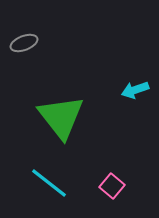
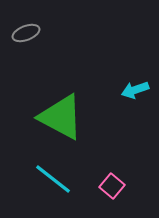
gray ellipse: moved 2 px right, 10 px up
green triangle: rotated 24 degrees counterclockwise
cyan line: moved 4 px right, 4 px up
